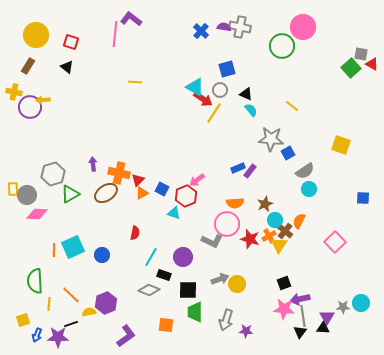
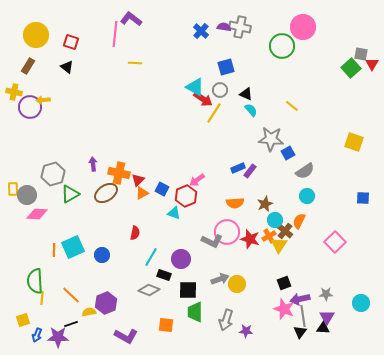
red triangle at (372, 64): rotated 32 degrees clockwise
blue square at (227, 69): moved 1 px left, 2 px up
yellow line at (135, 82): moved 19 px up
yellow square at (341, 145): moved 13 px right, 3 px up
cyan circle at (309, 189): moved 2 px left, 7 px down
pink circle at (227, 224): moved 8 px down
purple circle at (183, 257): moved 2 px left, 2 px down
yellow line at (49, 304): moved 7 px left, 6 px up
gray star at (343, 307): moved 17 px left, 13 px up
pink star at (284, 309): rotated 15 degrees clockwise
purple L-shape at (126, 336): rotated 65 degrees clockwise
